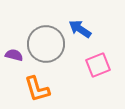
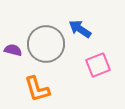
purple semicircle: moved 1 px left, 5 px up
